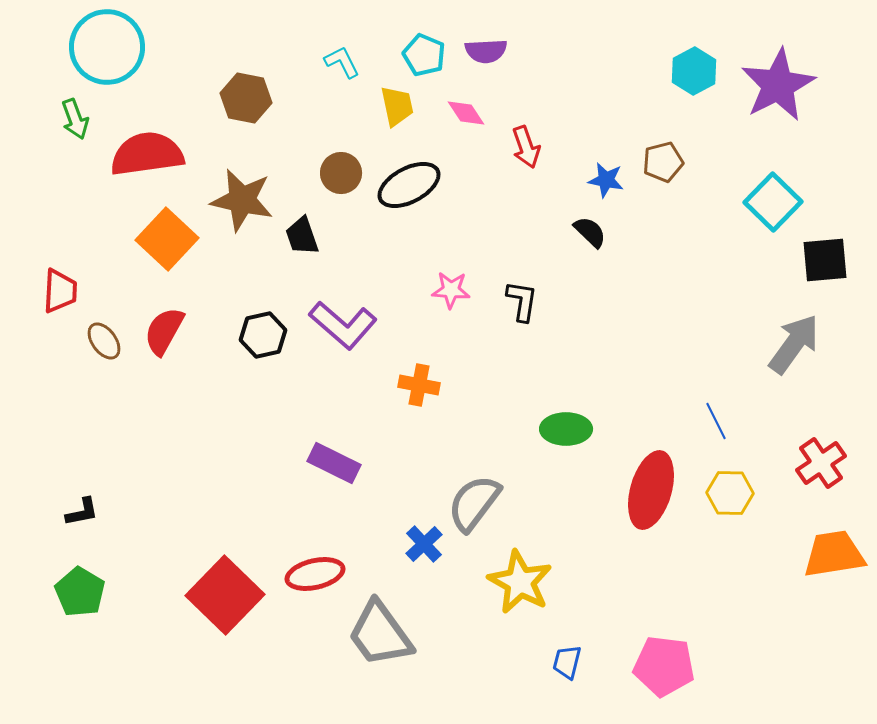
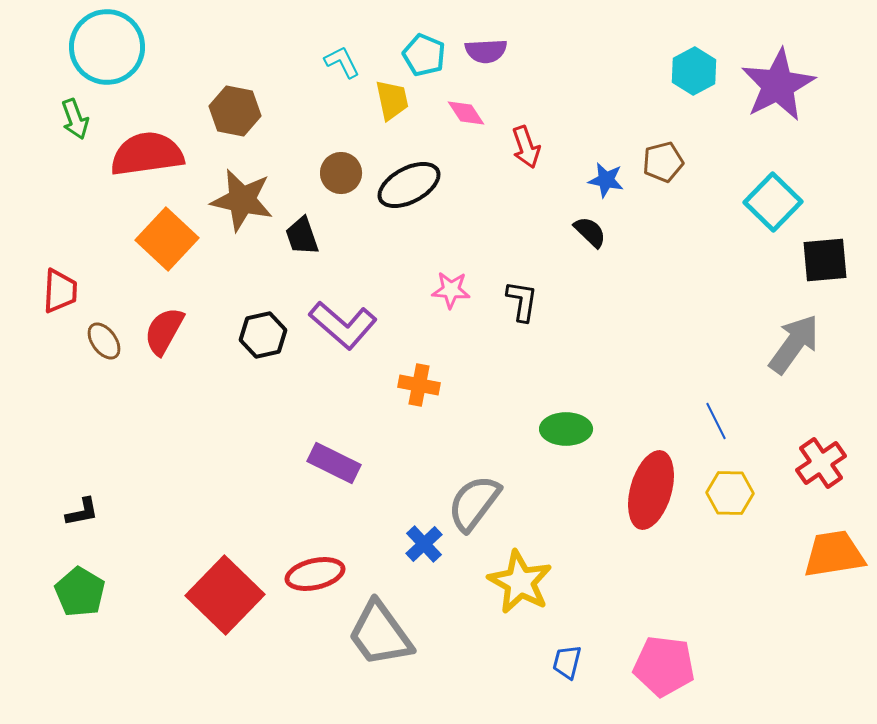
brown hexagon at (246, 98): moved 11 px left, 13 px down
yellow trapezoid at (397, 106): moved 5 px left, 6 px up
